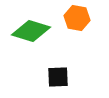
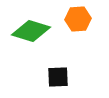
orange hexagon: moved 1 px right, 1 px down; rotated 15 degrees counterclockwise
